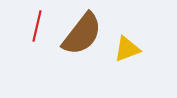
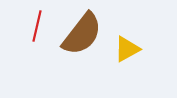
yellow triangle: rotated 8 degrees counterclockwise
